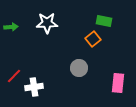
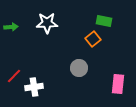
pink rectangle: moved 1 px down
